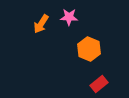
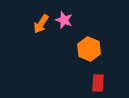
pink star: moved 5 px left, 3 px down; rotated 18 degrees clockwise
red rectangle: moved 1 px left, 1 px up; rotated 48 degrees counterclockwise
